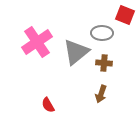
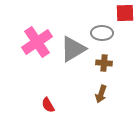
red square: moved 2 px up; rotated 24 degrees counterclockwise
gray triangle: moved 3 px left, 3 px up; rotated 8 degrees clockwise
